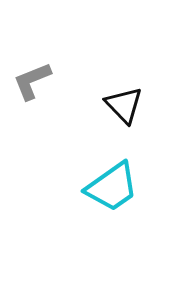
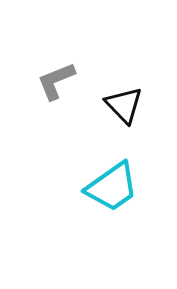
gray L-shape: moved 24 px right
